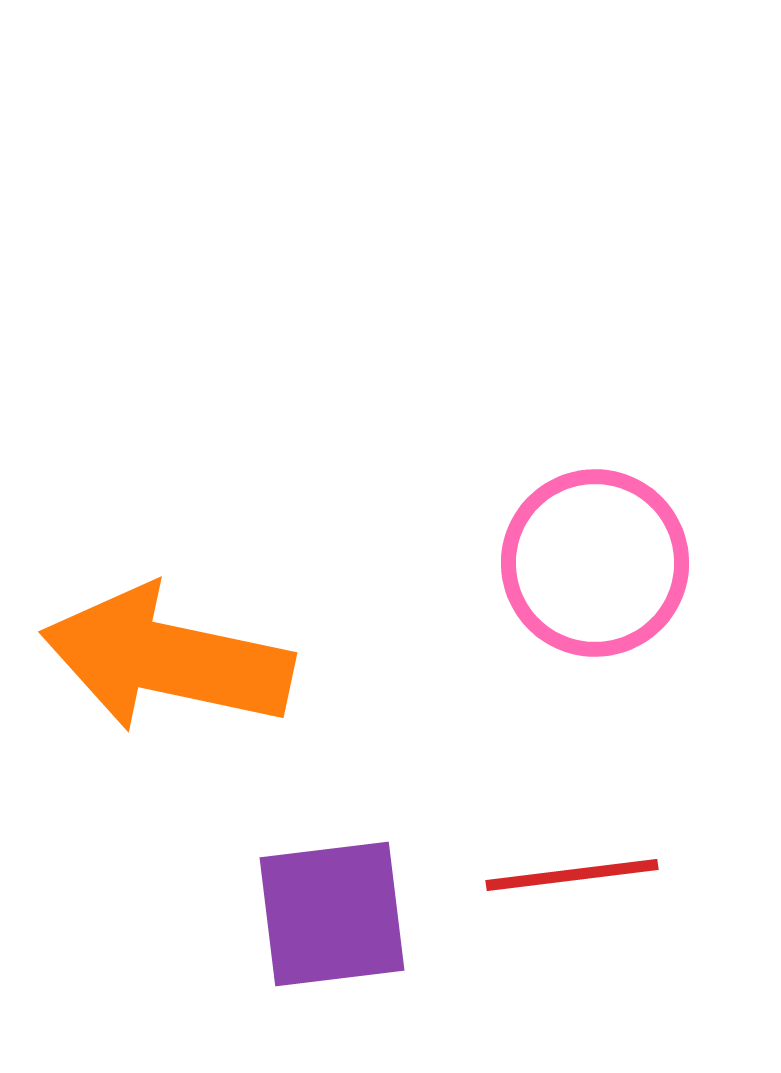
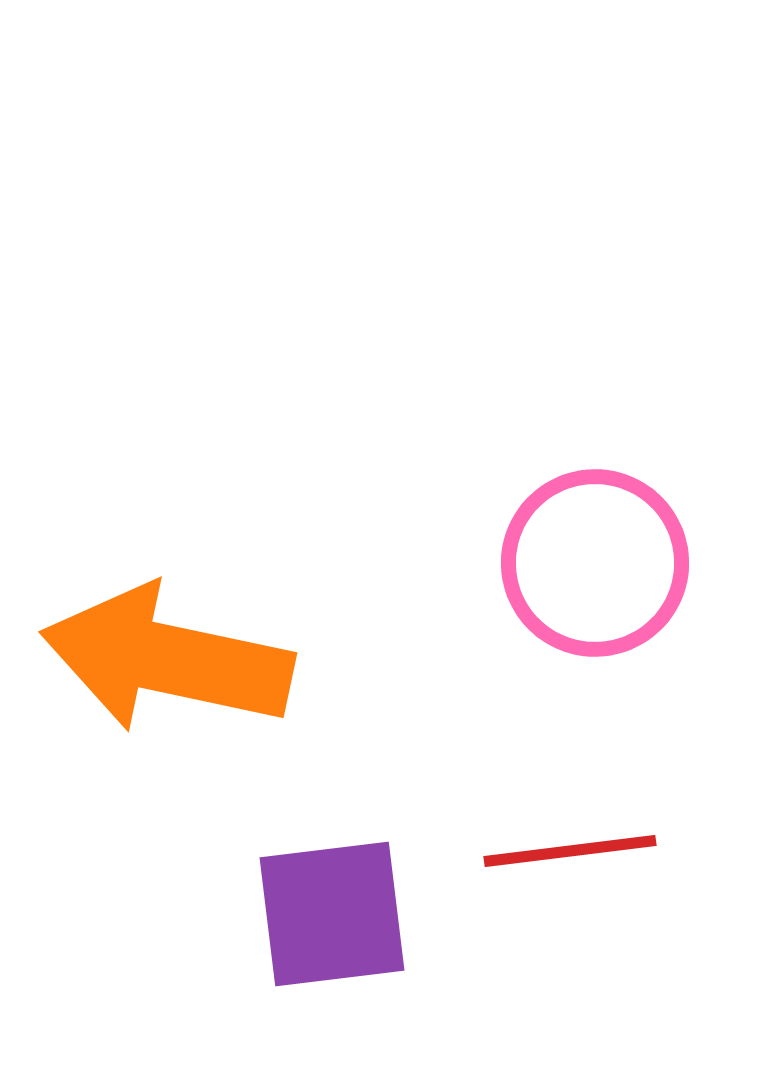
red line: moved 2 px left, 24 px up
